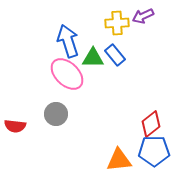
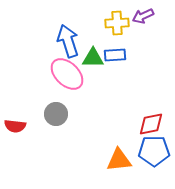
blue rectangle: rotated 55 degrees counterclockwise
red diamond: rotated 28 degrees clockwise
